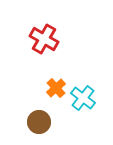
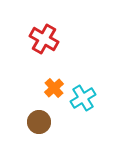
orange cross: moved 2 px left
cyan cross: rotated 20 degrees clockwise
